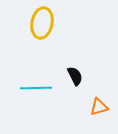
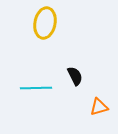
yellow ellipse: moved 3 px right
